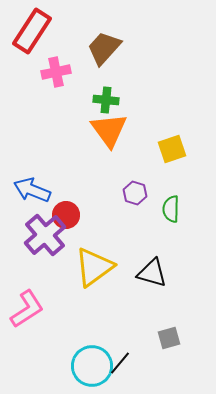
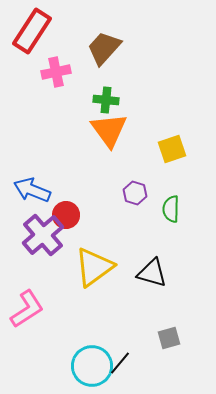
purple cross: moved 2 px left
